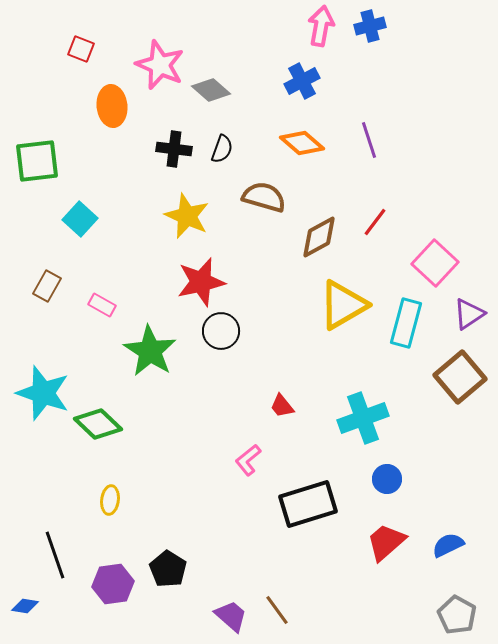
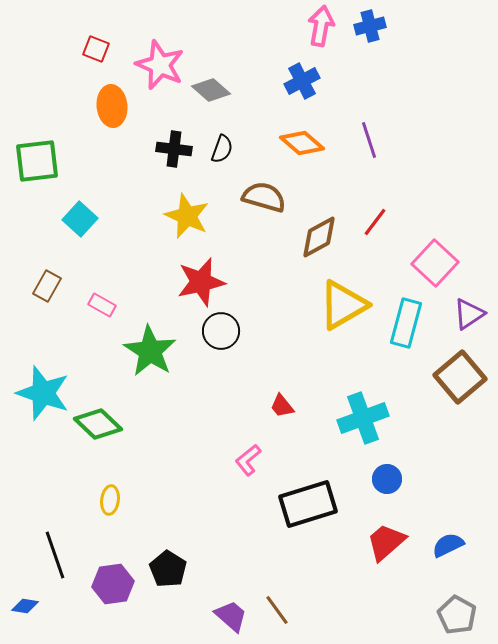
red square at (81, 49): moved 15 px right
